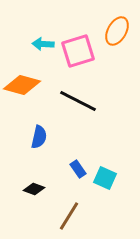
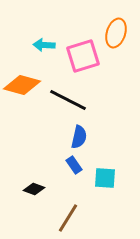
orange ellipse: moved 1 px left, 2 px down; rotated 12 degrees counterclockwise
cyan arrow: moved 1 px right, 1 px down
pink square: moved 5 px right, 5 px down
black line: moved 10 px left, 1 px up
blue semicircle: moved 40 px right
blue rectangle: moved 4 px left, 4 px up
cyan square: rotated 20 degrees counterclockwise
brown line: moved 1 px left, 2 px down
